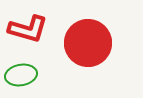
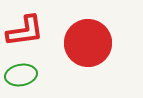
red L-shape: moved 3 px left, 2 px down; rotated 24 degrees counterclockwise
